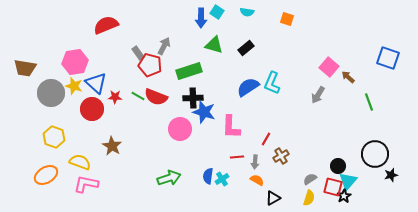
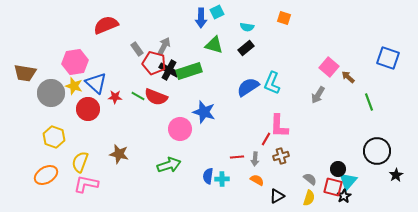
cyan square at (217, 12): rotated 32 degrees clockwise
cyan semicircle at (247, 12): moved 15 px down
orange square at (287, 19): moved 3 px left, 1 px up
gray rectangle at (138, 53): moved 1 px left, 4 px up
red pentagon at (150, 65): moved 4 px right, 2 px up
brown trapezoid at (25, 68): moved 5 px down
black cross at (193, 98): moved 24 px left, 28 px up; rotated 30 degrees clockwise
red circle at (92, 109): moved 4 px left
pink L-shape at (231, 127): moved 48 px right, 1 px up
brown star at (112, 146): moved 7 px right, 8 px down; rotated 18 degrees counterclockwise
black circle at (375, 154): moved 2 px right, 3 px up
brown cross at (281, 156): rotated 14 degrees clockwise
yellow semicircle at (80, 162): rotated 90 degrees counterclockwise
gray arrow at (255, 162): moved 3 px up
black circle at (338, 166): moved 3 px down
black star at (391, 175): moved 5 px right; rotated 16 degrees counterclockwise
green arrow at (169, 178): moved 13 px up
cyan cross at (222, 179): rotated 32 degrees clockwise
gray semicircle at (310, 179): rotated 72 degrees clockwise
black triangle at (273, 198): moved 4 px right, 2 px up
